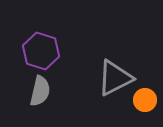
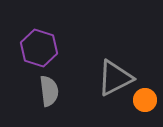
purple hexagon: moved 2 px left, 3 px up
gray semicircle: moved 9 px right; rotated 20 degrees counterclockwise
